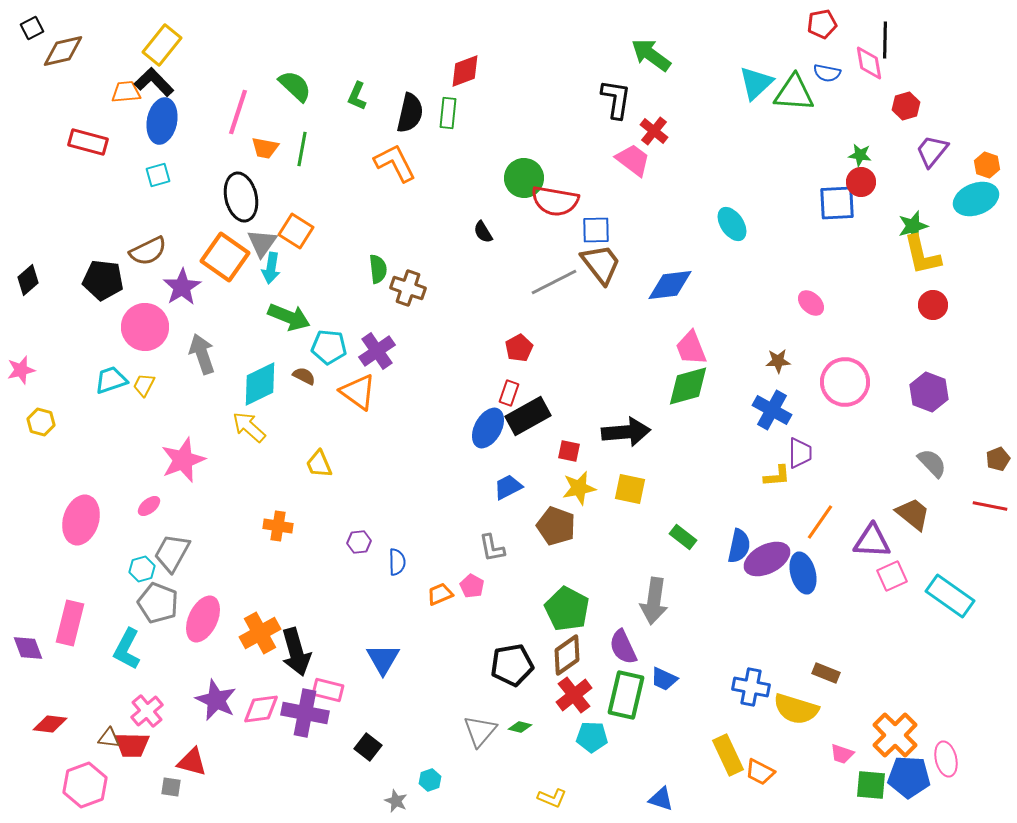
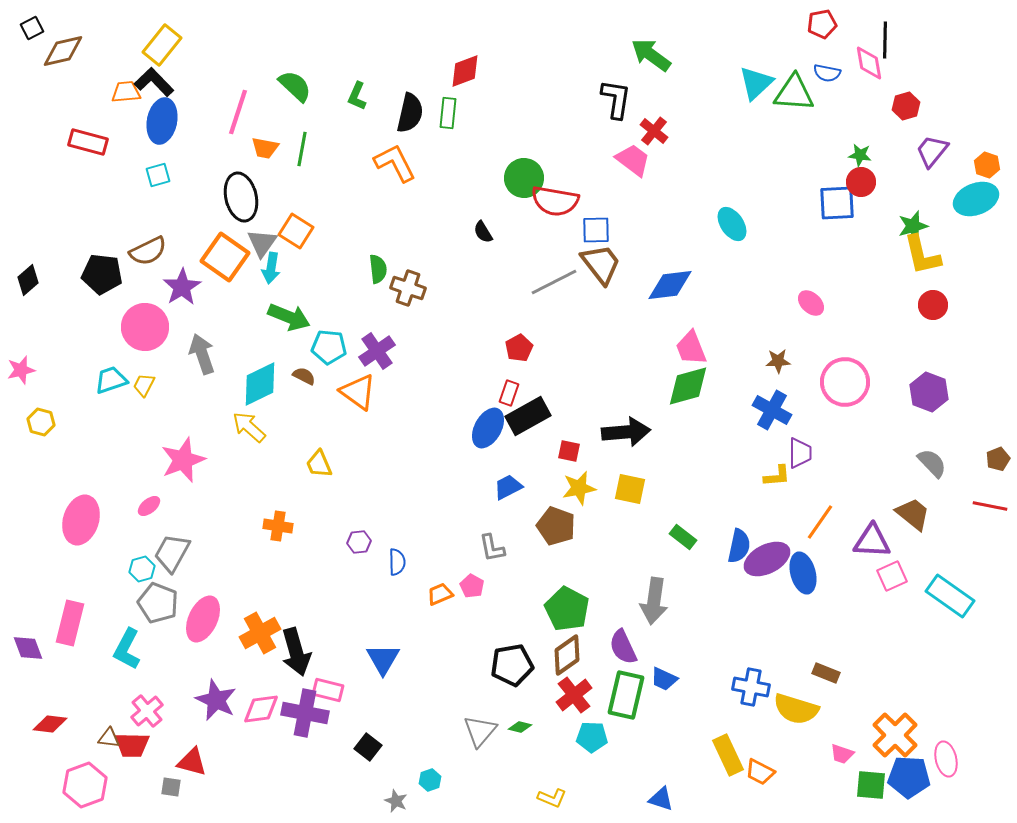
black pentagon at (103, 280): moved 1 px left, 6 px up
